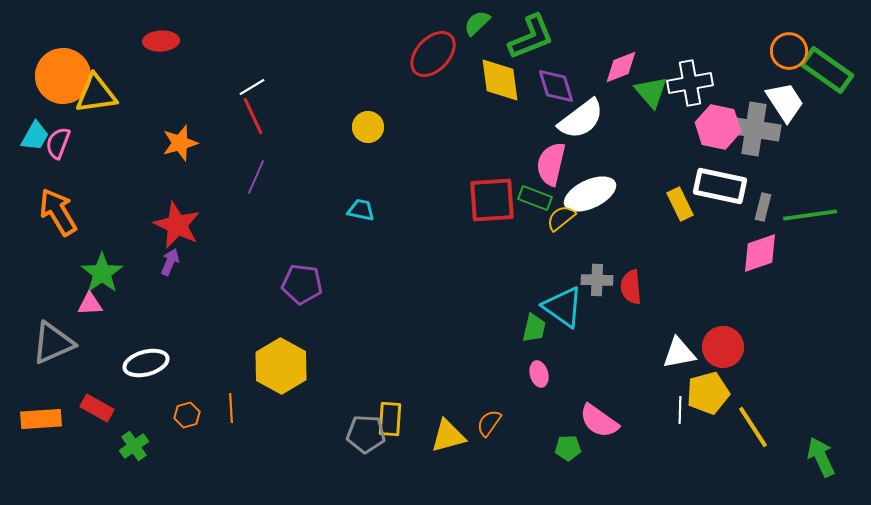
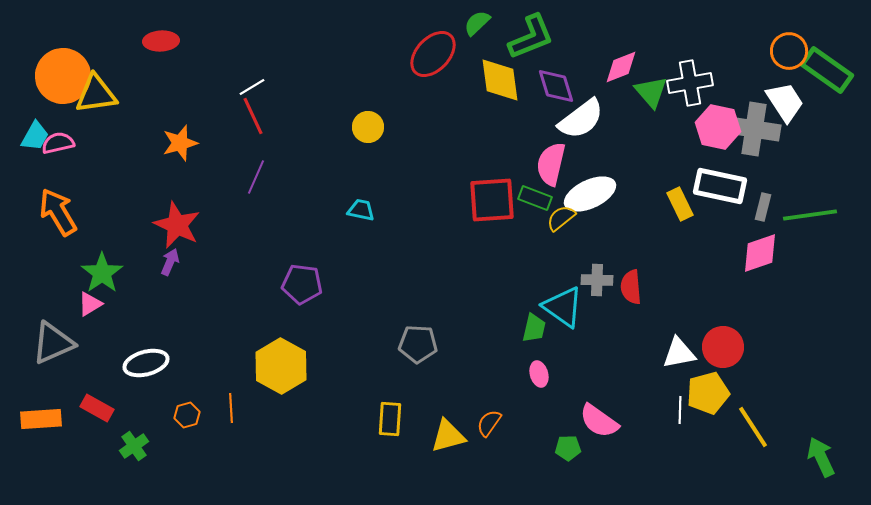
pink semicircle at (58, 143): rotated 56 degrees clockwise
pink triangle at (90, 304): rotated 28 degrees counterclockwise
gray pentagon at (366, 434): moved 52 px right, 90 px up
